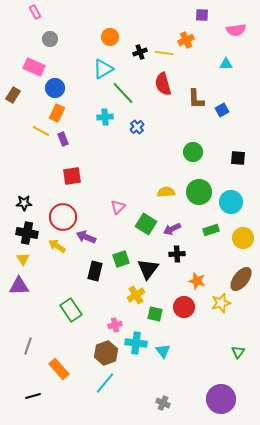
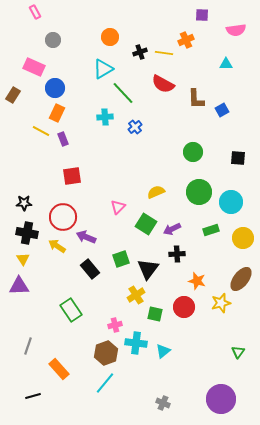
gray circle at (50, 39): moved 3 px right, 1 px down
red semicircle at (163, 84): rotated 45 degrees counterclockwise
blue cross at (137, 127): moved 2 px left
yellow semicircle at (166, 192): moved 10 px left; rotated 18 degrees counterclockwise
black rectangle at (95, 271): moved 5 px left, 2 px up; rotated 54 degrees counterclockwise
cyan triangle at (163, 351): rotated 28 degrees clockwise
